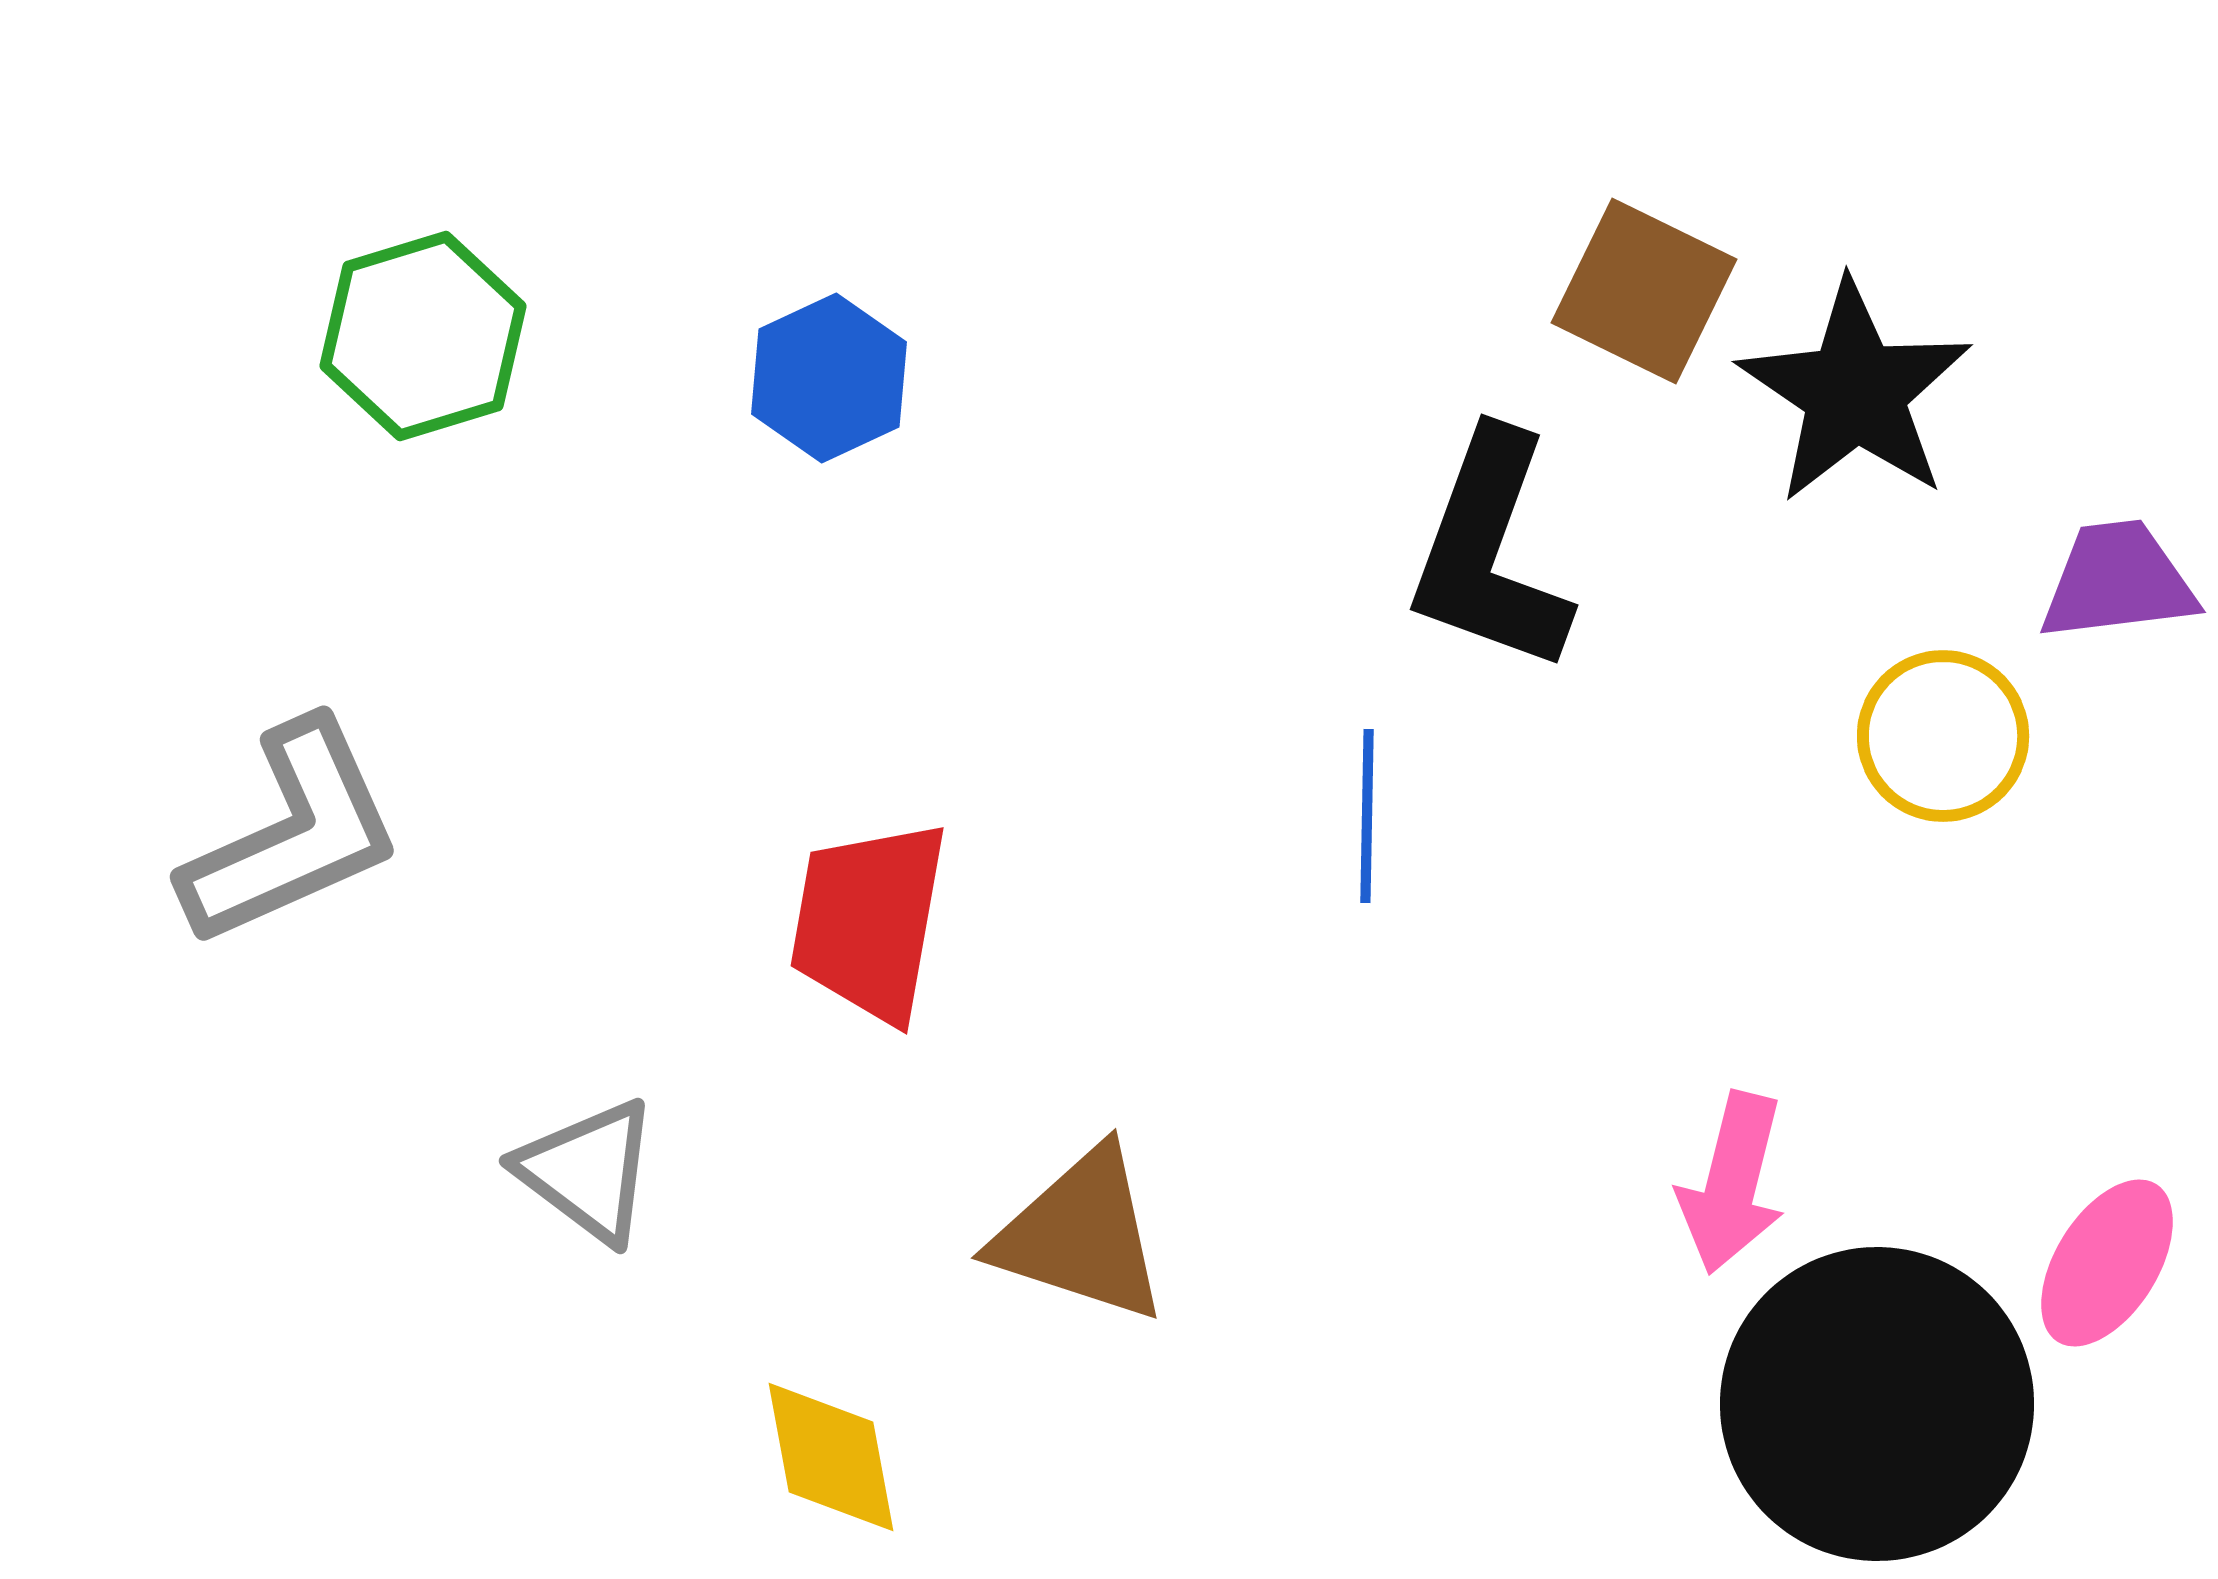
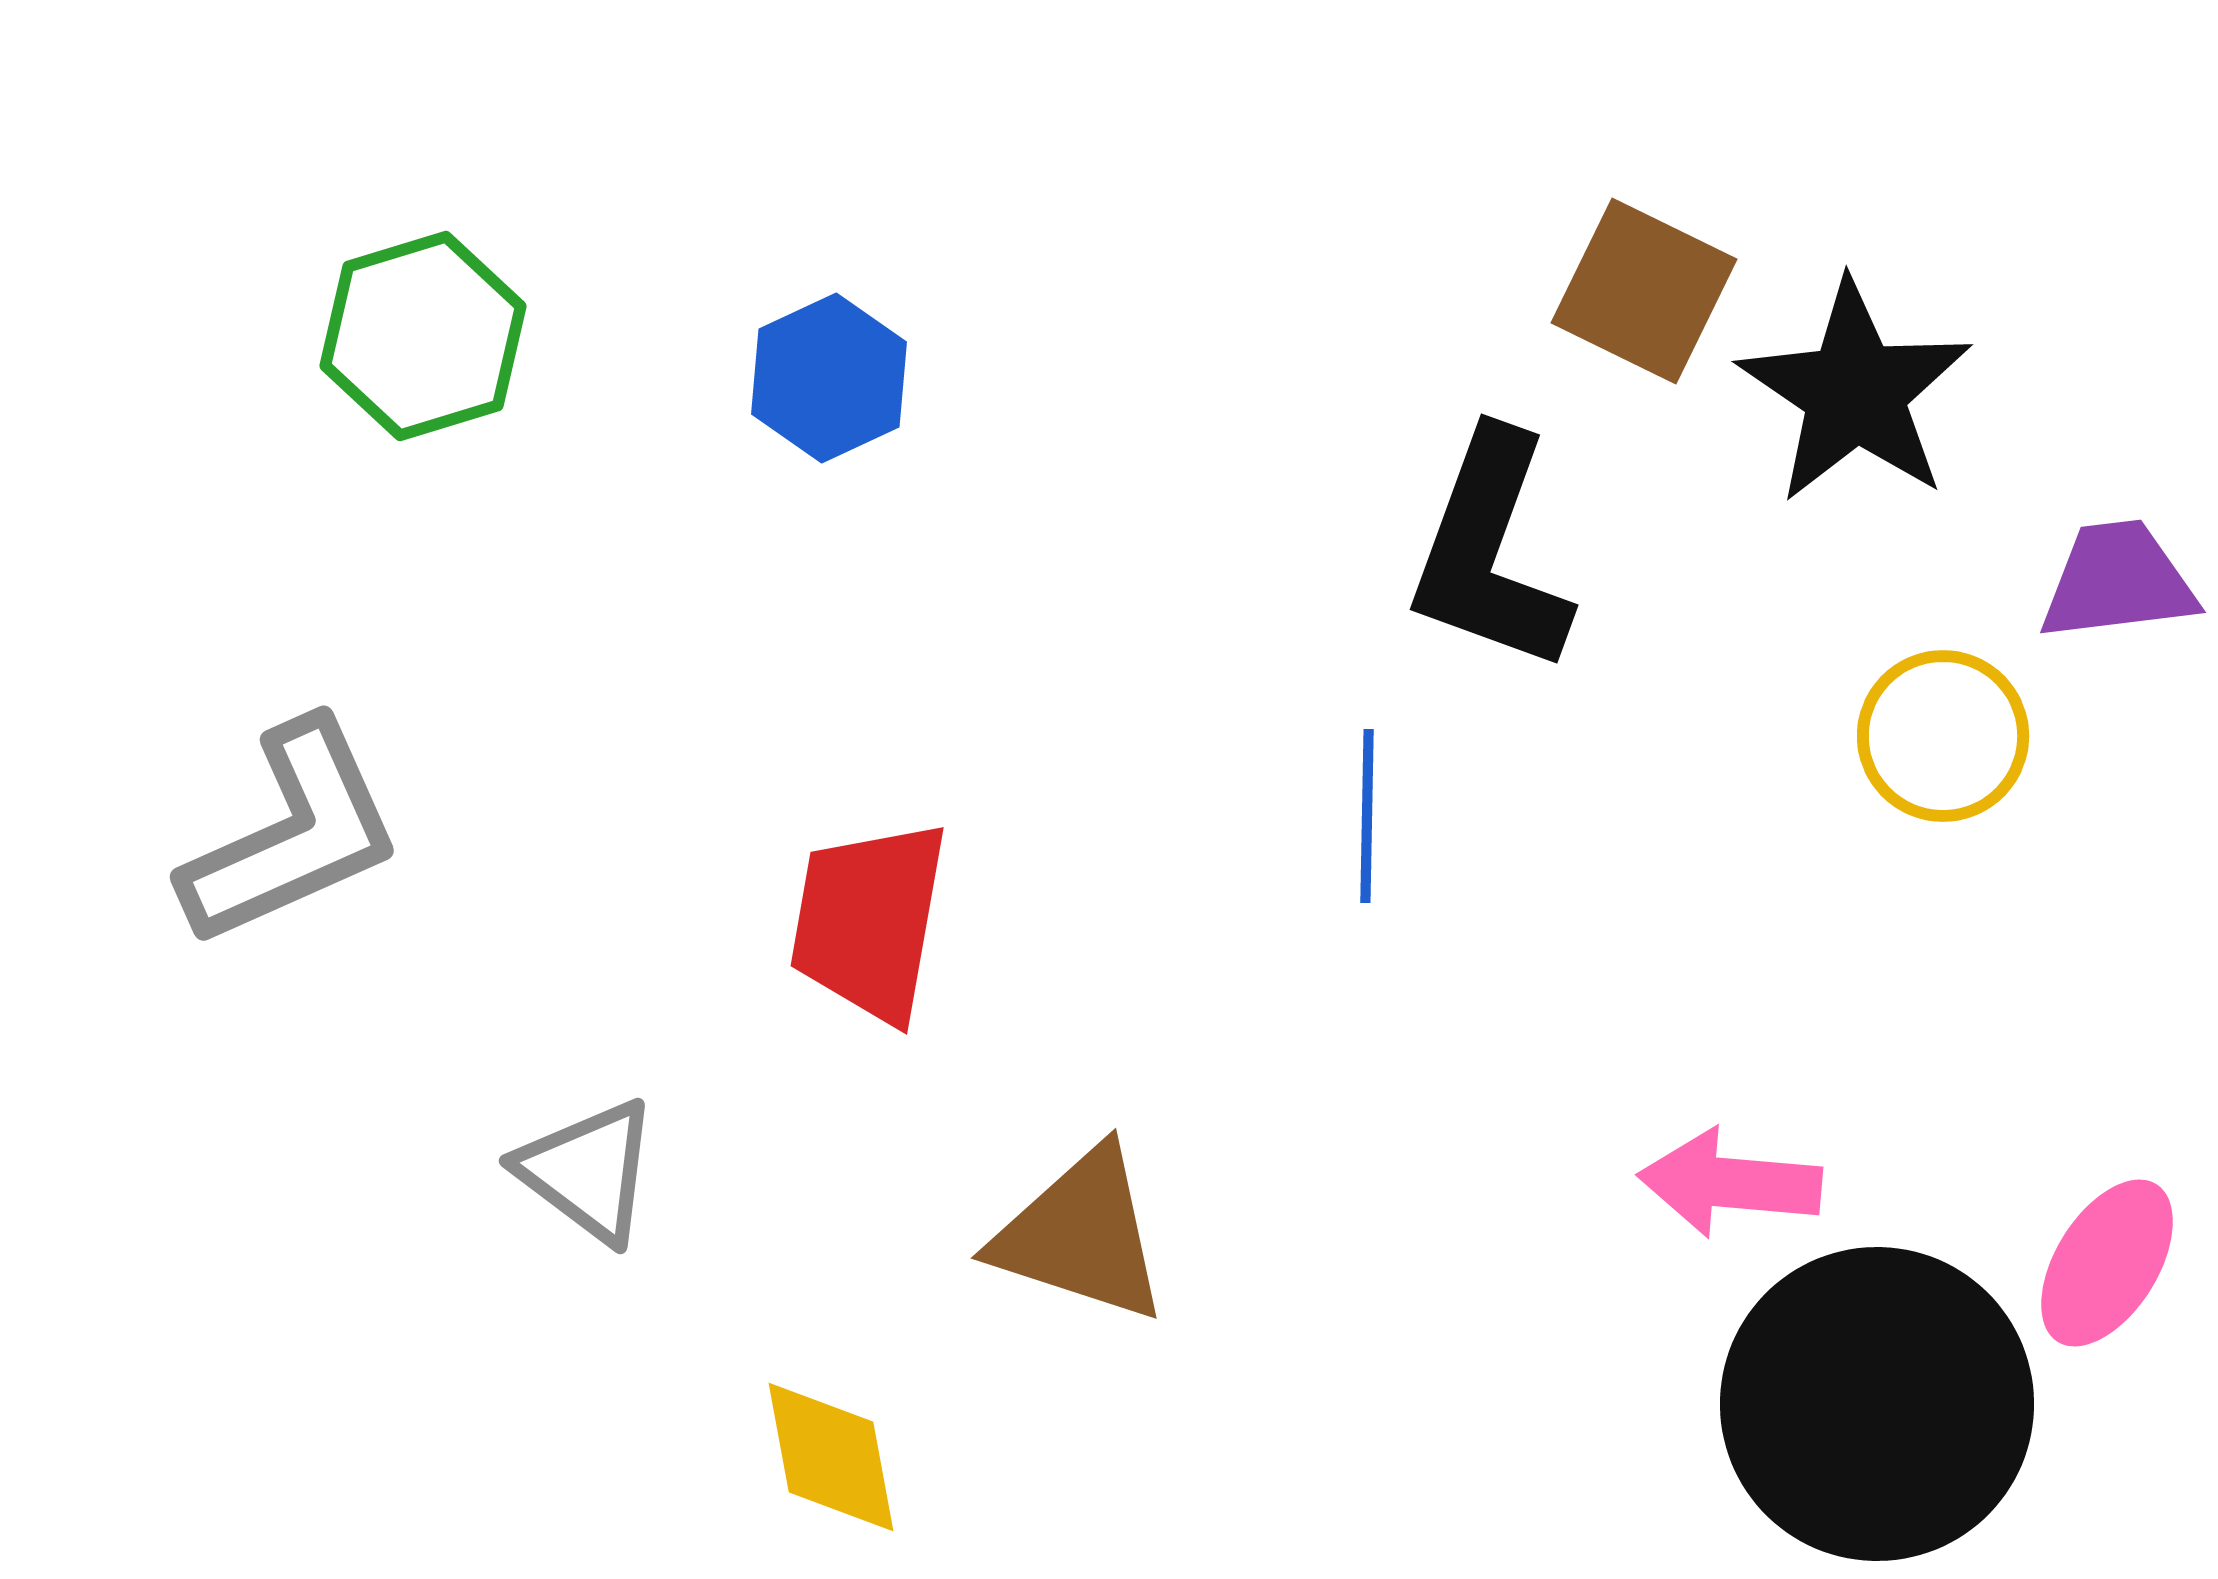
pink arrow: moved 2 px left; rotated 81 degrees clockwise
